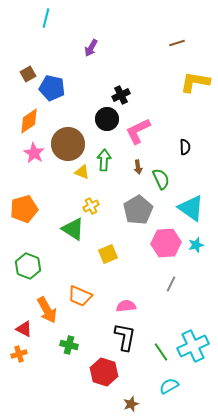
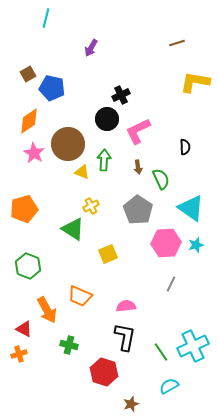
gray pentagon: rotated 8 degrees counterclockwise
